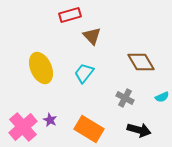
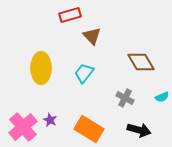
yellow ellipse: rotated 24 degrees clockwise
